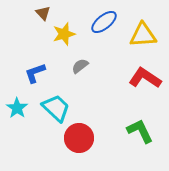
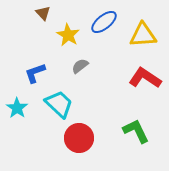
yellow star: moved 4 px right, 1 px down; rotated 25 degrees counterclockwise
cyan trapezoid: moved 3 px right, 4 px up
green L-shape: moved 4 px left
